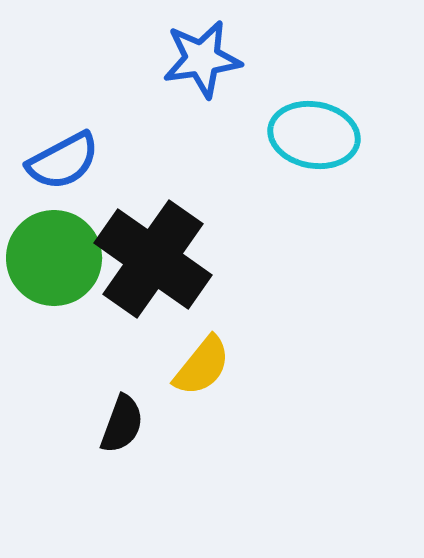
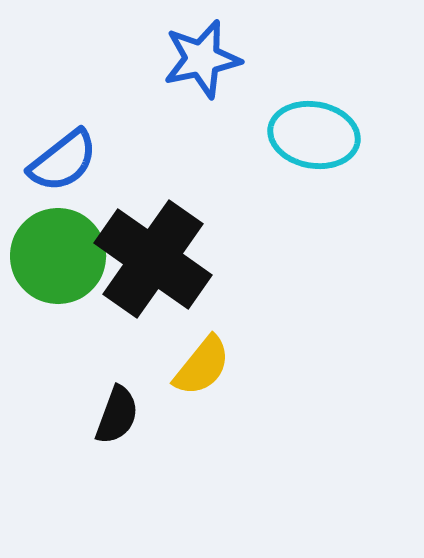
blue star: rotated 4 degrees counterclockwise
blue semicircle: rotated 10 degrees counterclockwise
green circle: moved 4 px right, 2 px up
black semicircle: moved 5 px left, 9 px up
